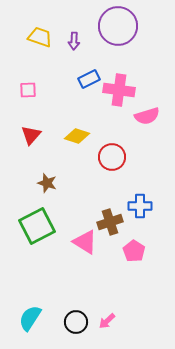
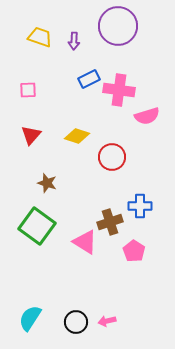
green square: rotated 27 degrees counterclockwise
pink arrow: rotated 30 degrees clockwise
